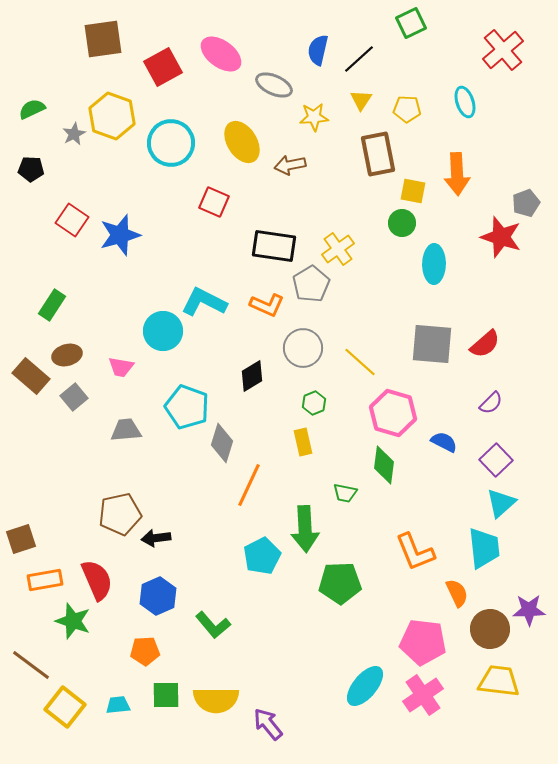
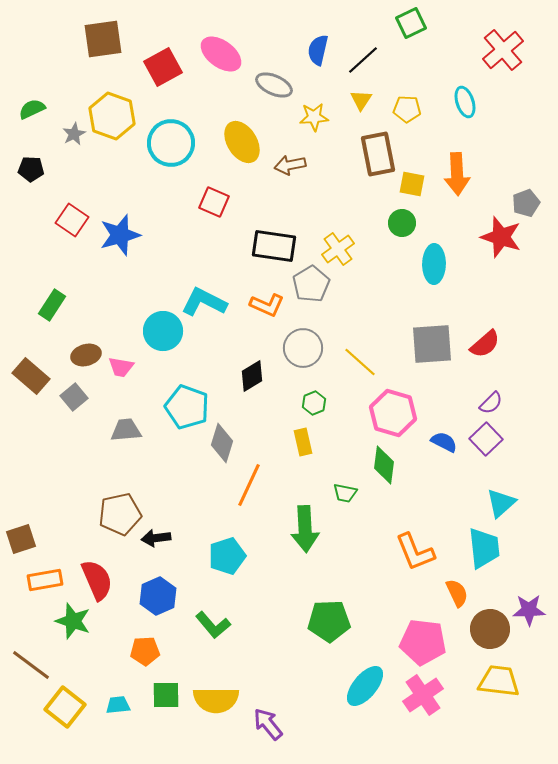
black line at (359, 59): moved 4 px right, 1 px down
yellow square at (413, 191): moved 1 px left, 7 px up
gray square at (432, 344): rotated 9 degrees counterclockwise
brown ellipse at (67, 355): moved 19 px right
purple square at (496, 460): moved 10 px left, 21 px up
cyan pentagon at (262, 556): moved 35 px left; rotated 9 degrees clockwise
green pentagon at (340, 583): moved 11 px left, 38 px down
